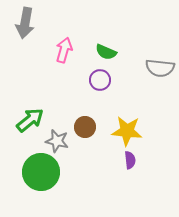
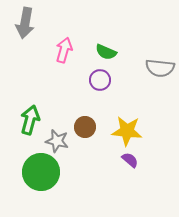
green arrow: rotated 36 degrees counterclockwise
purple semicircle: rotated 42 degrees counterclockwise
